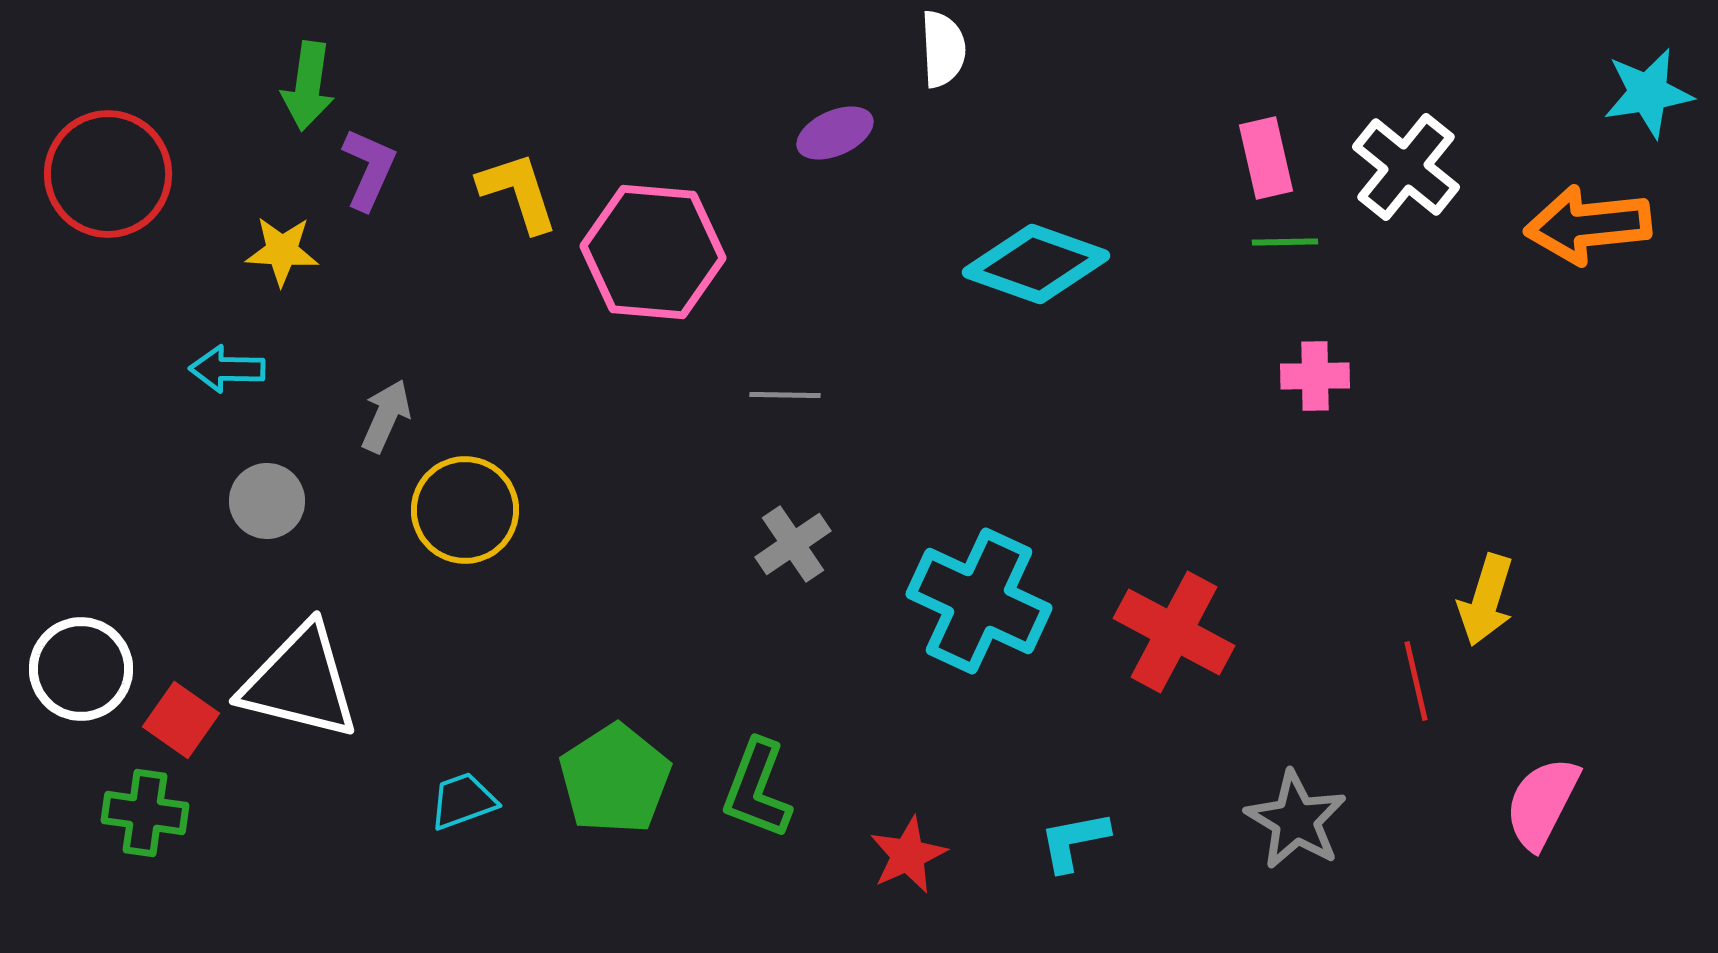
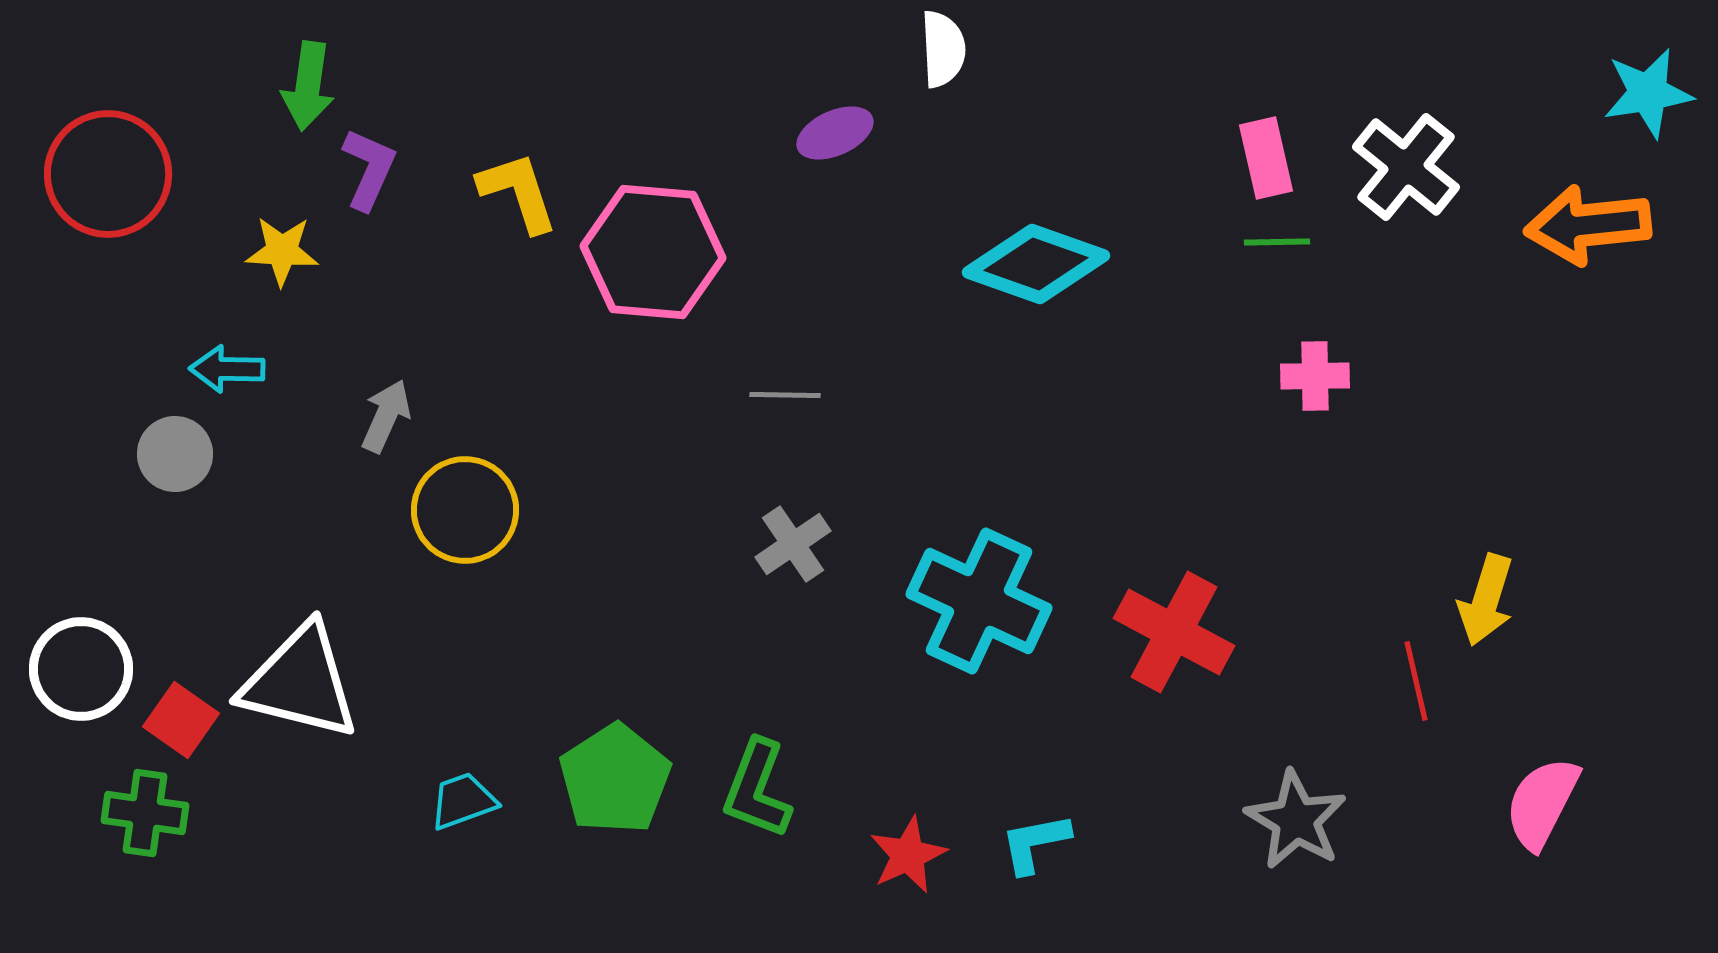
green line: moved 8 px left
gray circle: moved 92 px left, 47 px up
cyan L-shape: moved 39 px left, 2 px down
